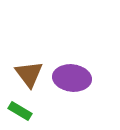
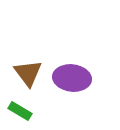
brown triangle: moved 1 px left, 1 px up
